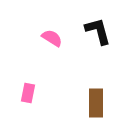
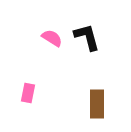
black L-shape: moved 11 px left, 6 px down
brown rectangle: moved 1 px right, 1 px down
